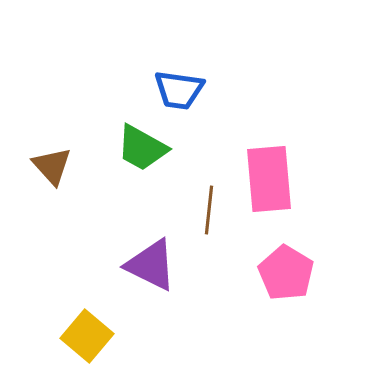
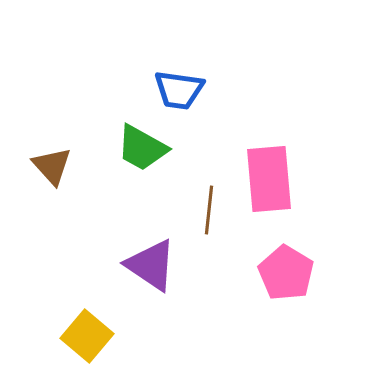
purple triangle: rotated 8 degrees clockwise
